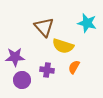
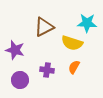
cyan star: rotated 12 degrees counterclockwise
brown triangle: rotated 45 degrees clockwise
yellow semicircle: moved 9 px right, 3 px up
purple star: moved 7 px up; rotated 18 degrees clockwise
purple circle: moved 2 px left
